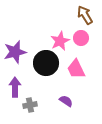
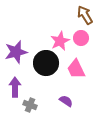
purple star: moved 1 px right
gray cross: rotated 32 degrees clockwise
